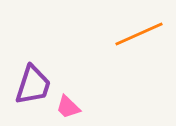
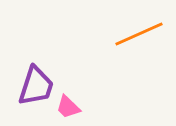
purple trapezoid: moved 3 px right, 1 px down
